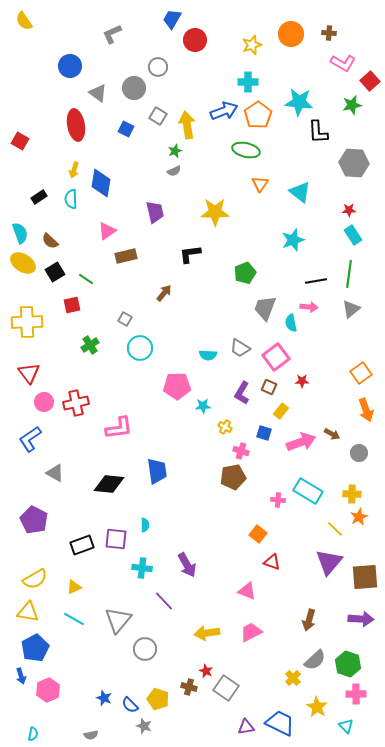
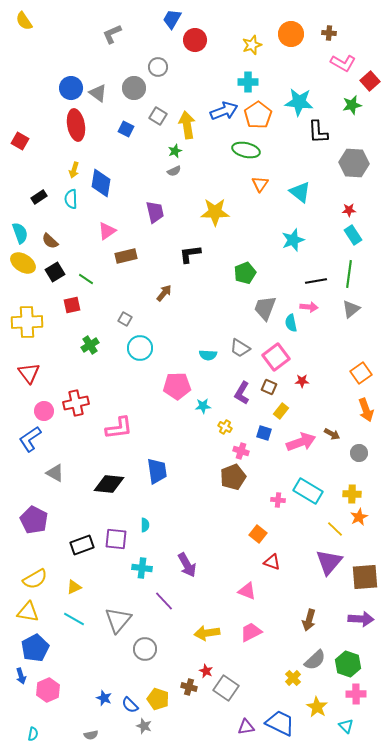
blue circle at (70, 66): moved 1 px right, 22 px down
pink circle at (44, 402): moved 9 px down
brown pentagon at (233, 477): rotated 10 degrees counterclockwise
